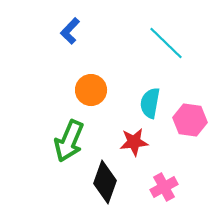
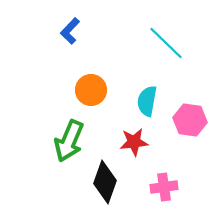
cyan semicircle: moved 3 px left, 2 px up
pink cross: rotated 20 degrees clockwise
